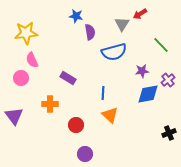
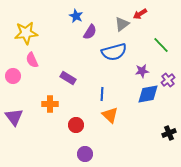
blue star: rotated 16 degrees clockwise
gray triangle: rotated 21 degrees clockwise
purple semicircle: rotated 42 degrees clockwise
pink circle: moved 8 px left, 2 px up
blue line: moved 1 px left, 1 px down
purple triangle: moved 1 px down
